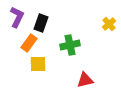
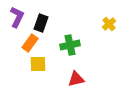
orange rectangle: moved 1 px right
red triangle: moved 9 px left, 1 px up
